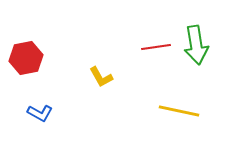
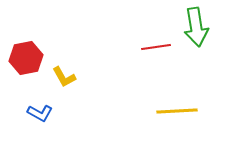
green arrow: moved 18 px up
yellow L-shape: moved 37 px left
yellow line: moved 2 px left; rotated 15 degrees counterclockwise
